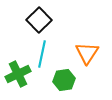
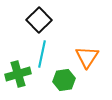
orange triangle: moved 4 px down
green cross: rotated 10 degrees clockwise
